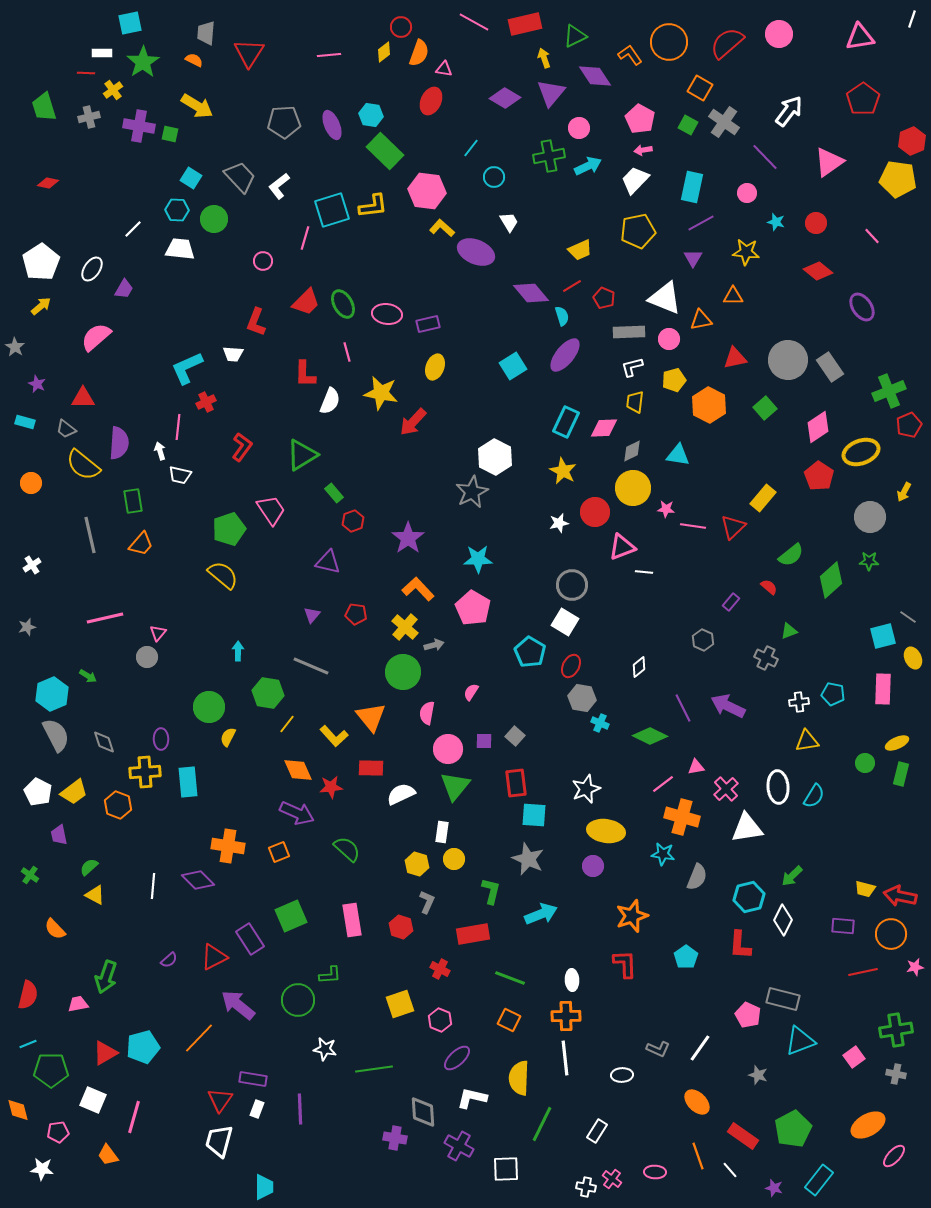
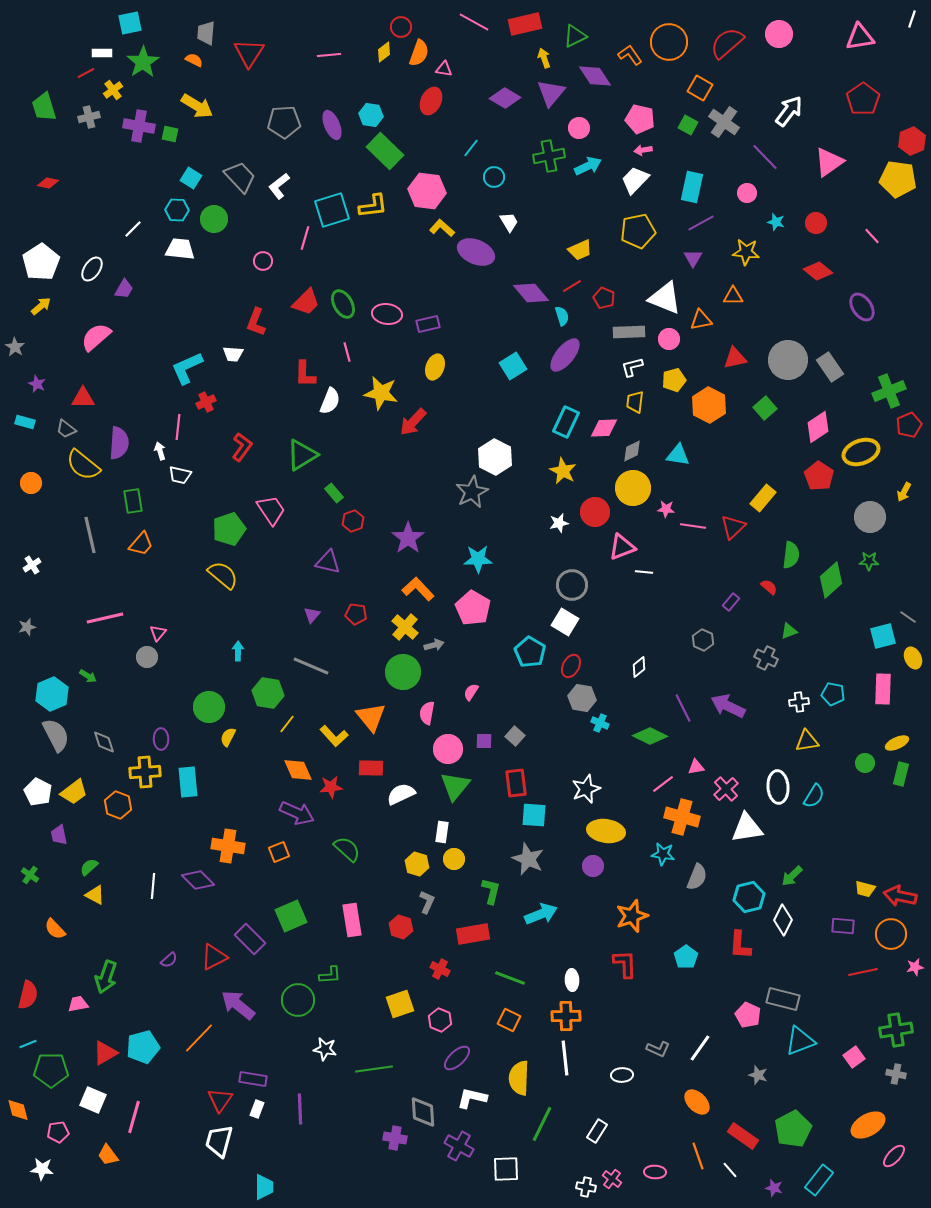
red line at (86, 73): rotated 30 degrees counterclockwise
pink pentagon at (640, 119): rotated 16 degrees counterclockwise
green semicircle at (791, 555): rotated 44 degrees counterclockwise
purple rectangle at (250, 939): rotated 12 degrees counterclockwise
